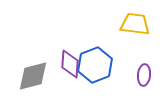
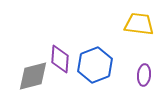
yellow trapezoid: moved 4 px right
purple diamond: moved 10 px left, 5 px up
